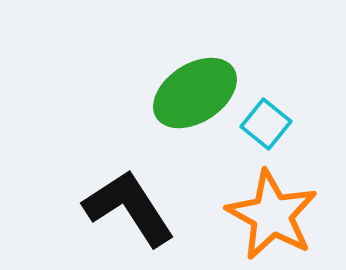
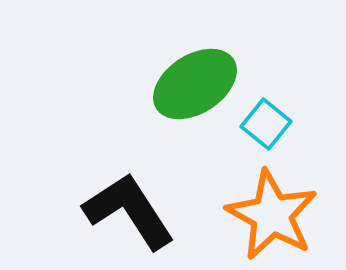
green ellipse: moved 9 px up
black L-shape: moved 3 px down
